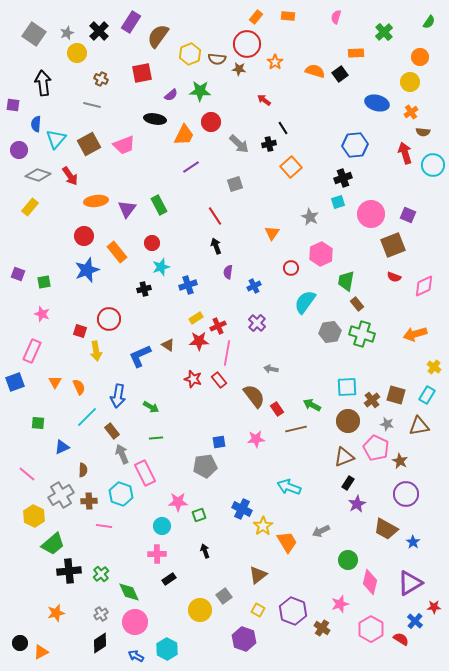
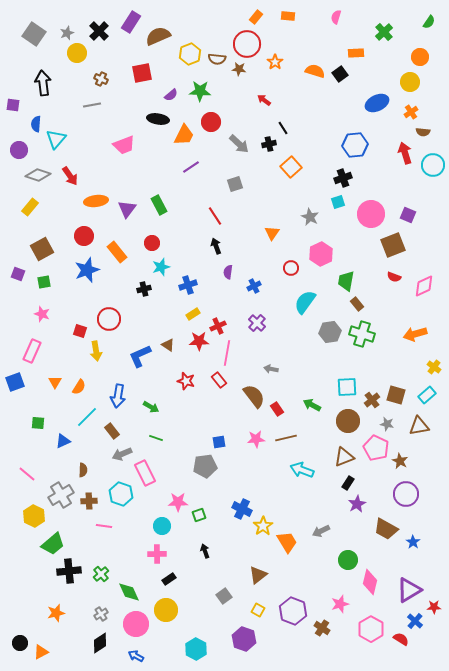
brown semicircle at (158, 36): rotated 30 degrees clockwise
blue ellipse at (377, 103): rotated 40 degrees counterclockwise
gray line at (92, 105): rotated 24 degrees counterclockwise
black ellipse at (155, 119): moved 3 px right
brown square at (89, 144): moved 47 px left, 105 px down
yellow rectangle at (196, 318): moved 3 px left, 4 px up
red star at (193, 379): moved 7 px left, 2 px down
orange semicircle at (79, 387): rotated 56 degrees clockwise
cyan rectangle at (427, 395): rotated 18 degrees clockwise
brown line at (296, 429): moved 10 px left, 9 px down
green line at (156, 438): rotated 24 degrees clockwise
blue triangle at (62, 447): moved 1 px right, 6 px up
gray arrow at (122, 454): rotated 90 degrees counterclockwise
cyan arrow at (289, 487): moved 13 px right, 17 px up
purple triangle at (410, 583): moved 1 px left, 7 px down
yellow circle at (200, 610): moved 34 px left
pink circle at (135, 622): moved 1 px right, 2 px down
cyan hexagon at (167, 649): moved 29 px right
